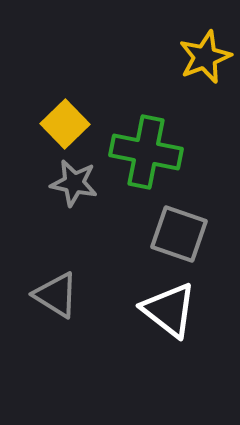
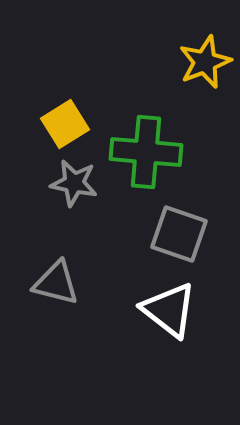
yellow star: moved 5 px down
yellow square: rotated 12 degrees clockwise
green cross: rotated 6 degrees counterclockwise
gray triangle: moved 12 px up; rotated 18 degrees counterclockwise
